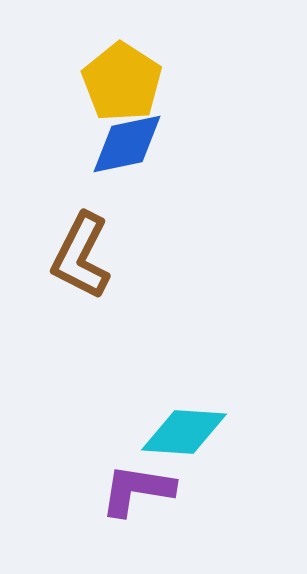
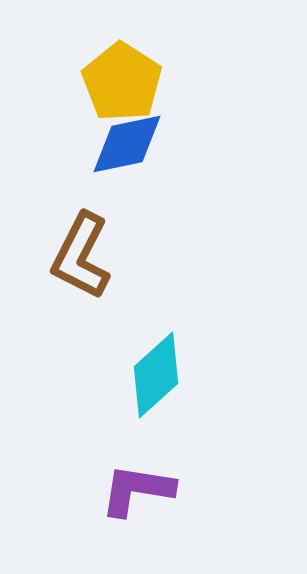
cyan diamond: moved 28 px left, 57 px up; rotated 46 degrees counterclockwise
